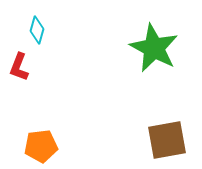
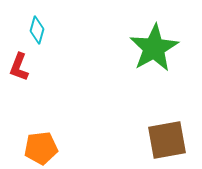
green star: rotated 15 degrees clockwise
orange pentagon: moved 2 px down
